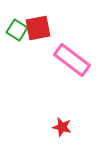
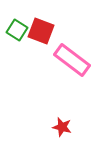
red square: moved 3 px right, 3 px down; rotated 32 degrees clockwise
